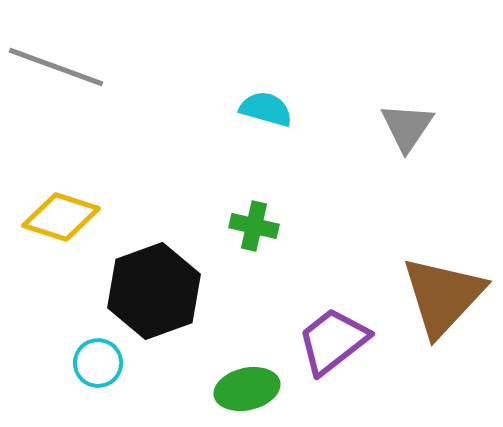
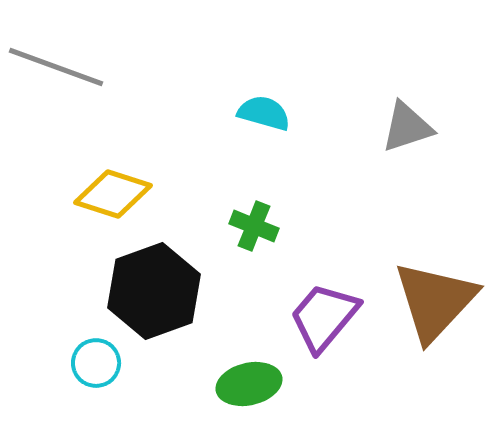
cyan semicircle: moved 2 px left, 4 px down
gray triangle: rotated 38 degrees clockwise
yellow diamond: moved 52 px right, 23 px up
green cross: rotated 9 degrees clockwise
brown triangle: moved 8 px left, 5 px down
purple trapezoid: moved 9 px left, 24 px up; rotated 12 degrees counterclockwise
cyan circle: moved 2 px left
green ellipse: moved 2 px right, 5 px up
